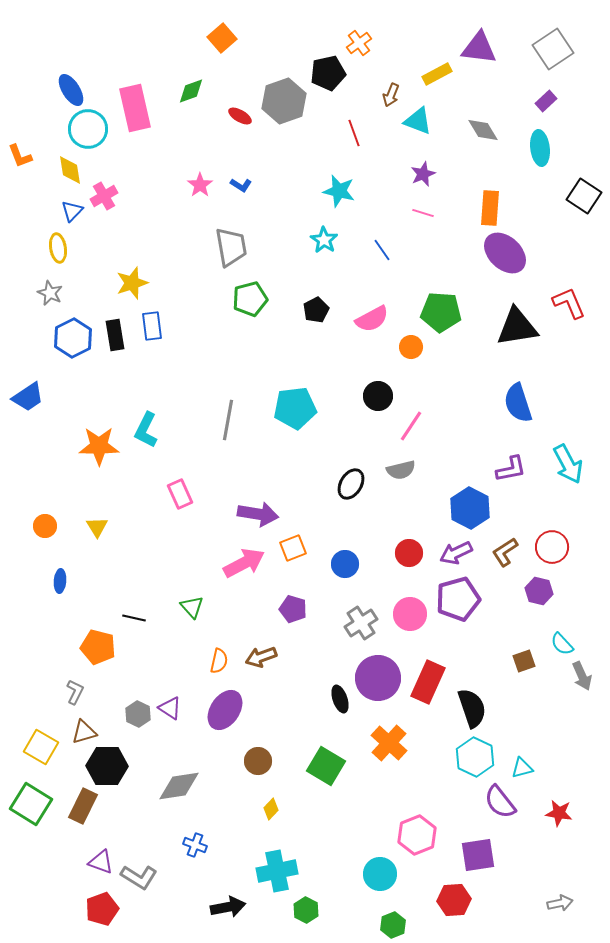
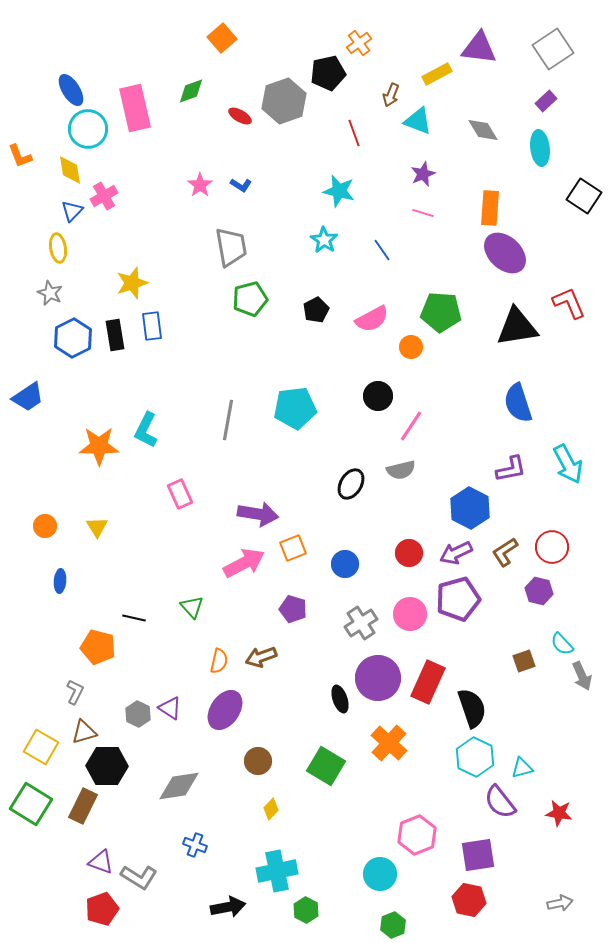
red hexagon at (454, 900): moved 15 px right; rotated 16 degrees clockwise
